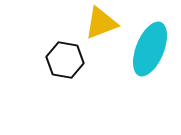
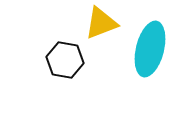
cyan ellipse: rotated 8 degrees counterclockwise
